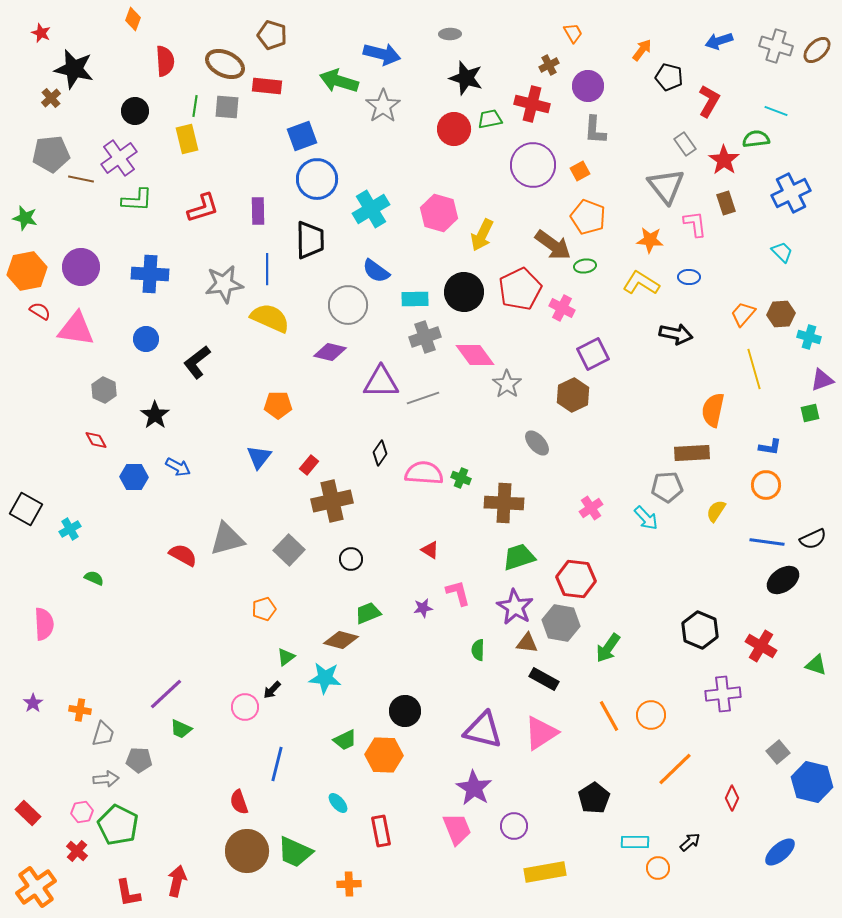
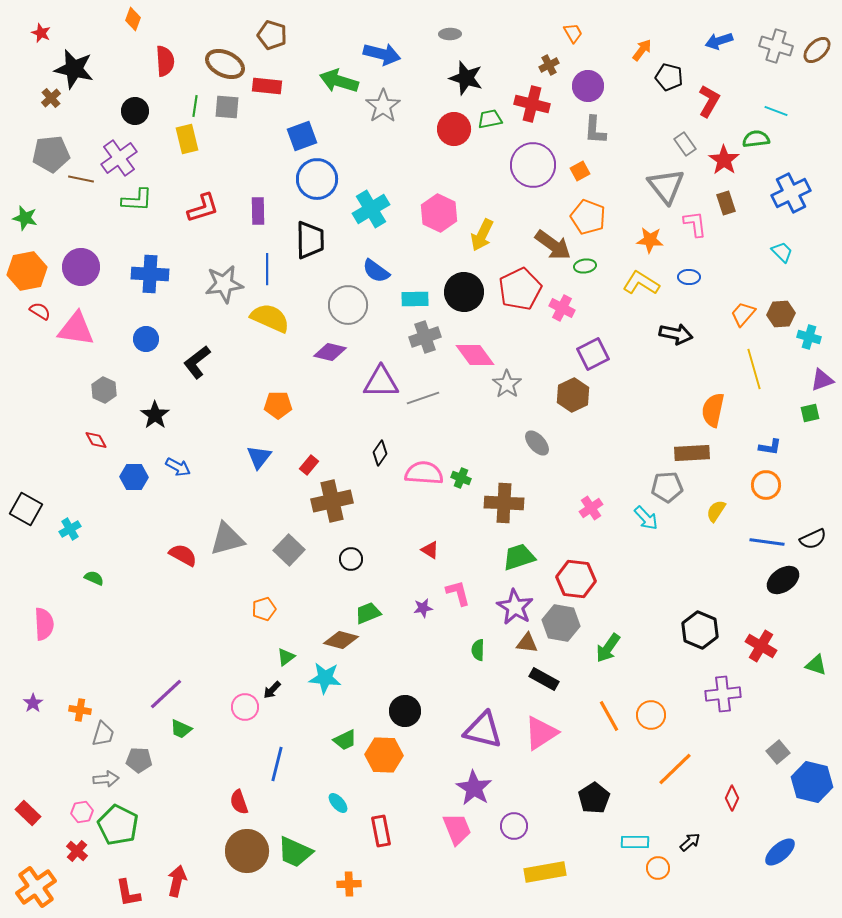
pink hexagon at (439, 213): rotated 9 degrees clockwise
